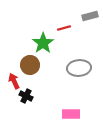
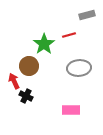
gray rectangle: moved 3 px left, 1 px up
red line: moved 5 px right, 7 px down
green star: moved 1 px right, 1 px down
brown circle: moved 1 px left, 1 px down
pink rectangle: moved 4 px up
